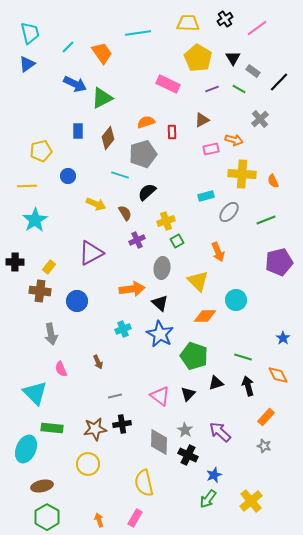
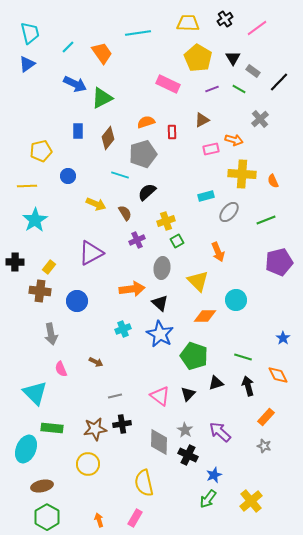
brown arrow at (98, 362): moved 2 px left; rotated 40 degrees counterclockwise
